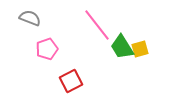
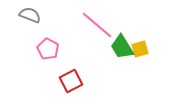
gray semicircle: moved 3 px up
pink line: rotated 12 degrees counterclockwise
pink pentagon: moved 1 px right; rotated 25 degrees counterclockwise
